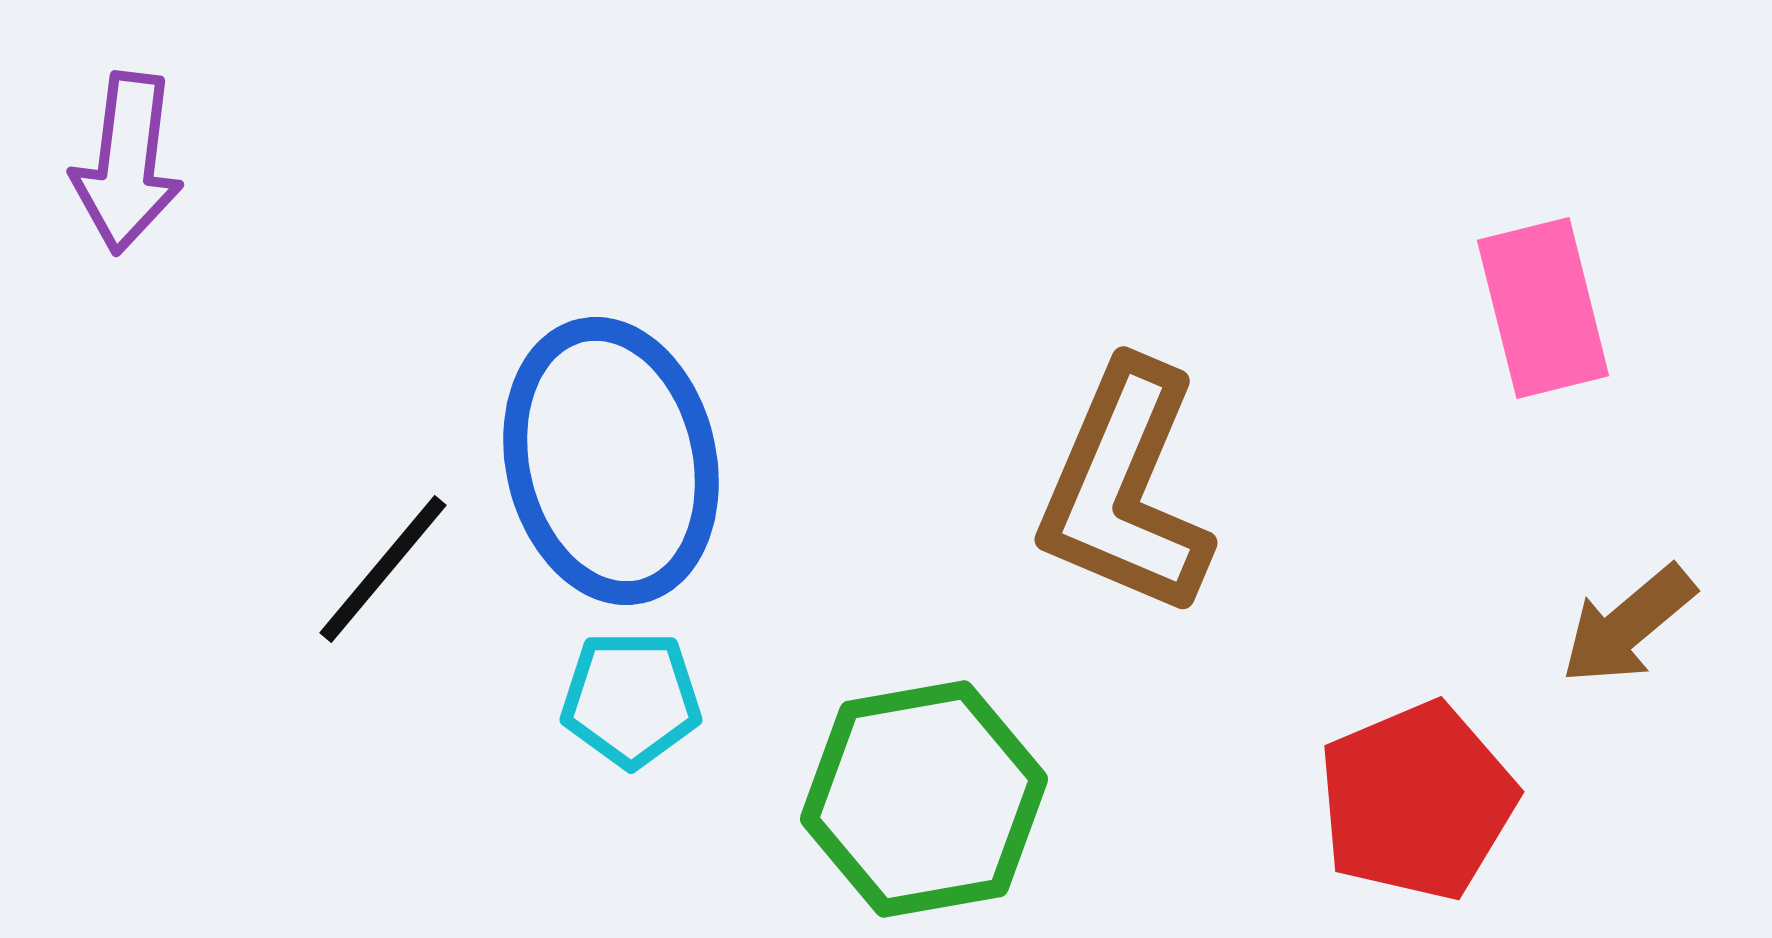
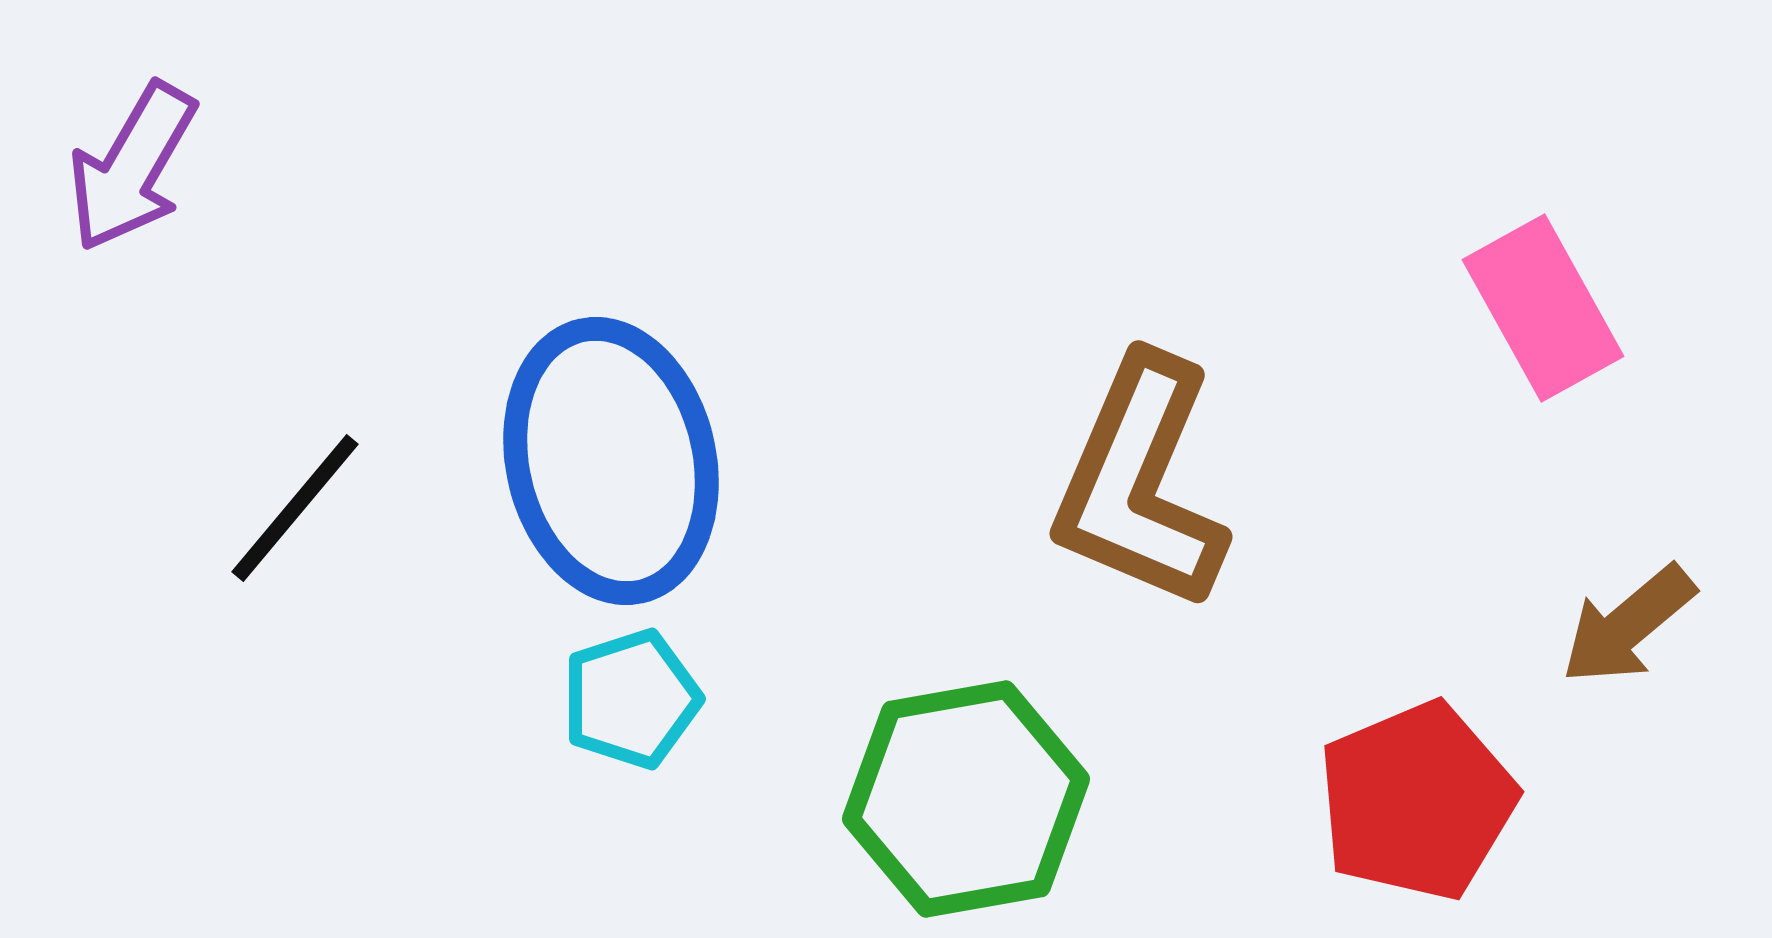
purple arrow: moved 5 px right, 4 px down; rotated 23 degrees clockwise
pink rectangle: rotated 15 degrees counterclockwise
brown L-shape: moved 15 px right, 6 px up
black line: moved 88 px left, 61 px up
cyan pentagon: rotated 18 degrees counterclockwise
green hexagon: moved 42 px right
